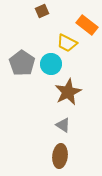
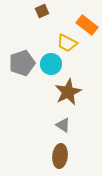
gray pentagon: rotated 20 degrees clockwise
